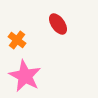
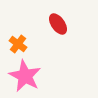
orange cross: moved 1 px right, 4 px down
